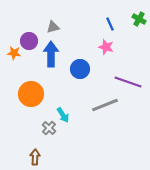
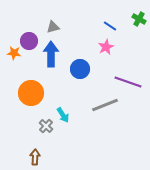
blue line: moved 2 px down; rotated 32 degrees counterclockwise
pink star: rotated 28 degrees clockwise
orange circle: moved 1 px up
gray cross: moved 3 px left, 2 px up
